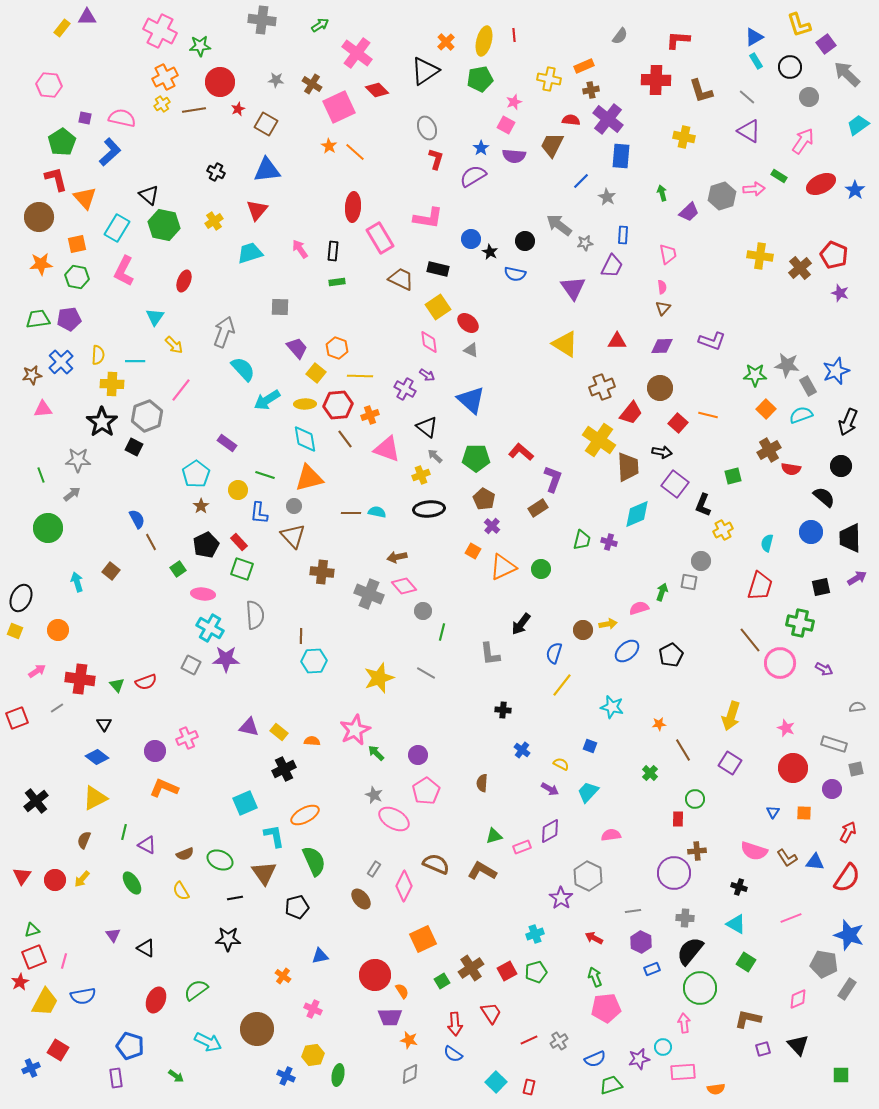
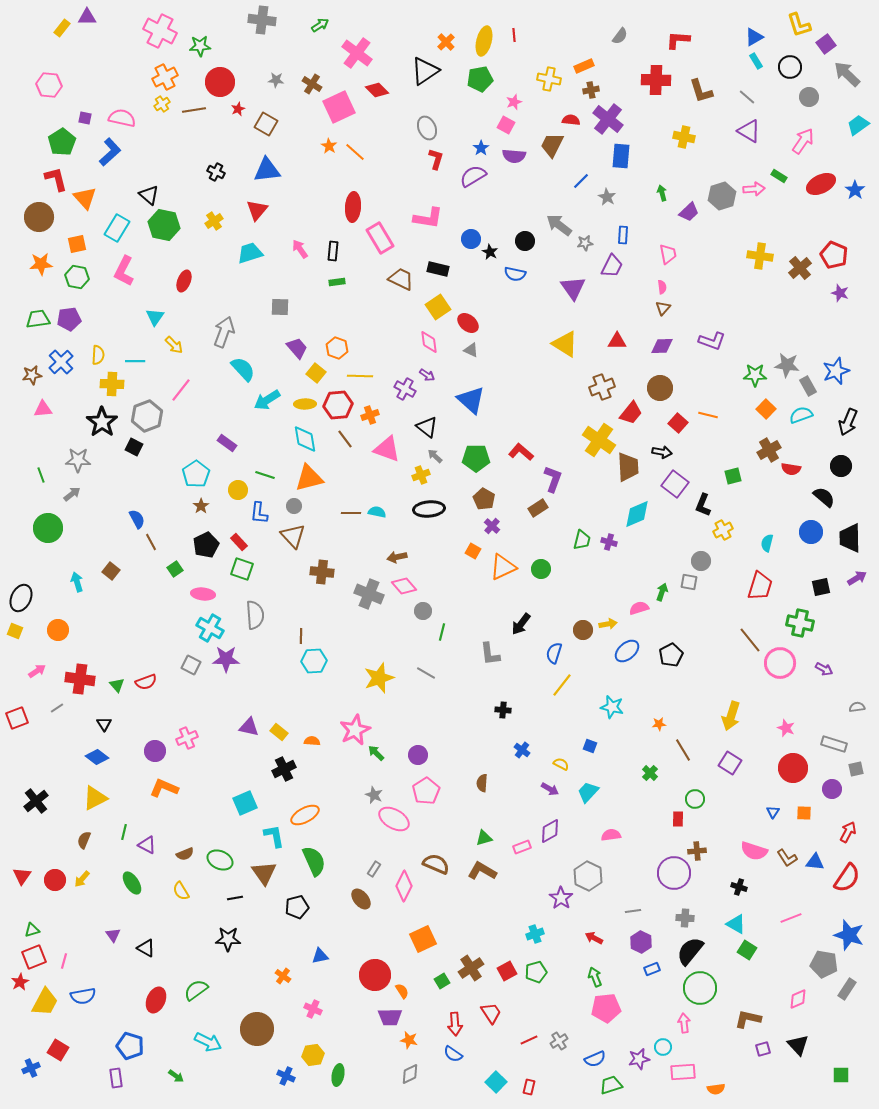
green square at (178, 569): moved 3 px left
green triangle at (494, 836): moved 10 px left, 2 px down
green square at (746, 962): moved 1 px right, 12 px up
